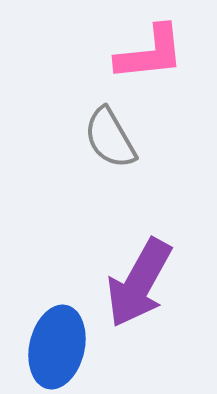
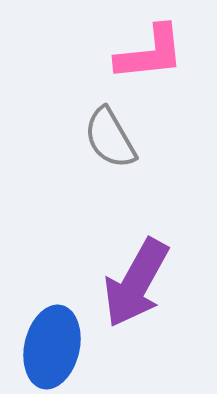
purple arrow: moved 3 px left
blue ellipse: moved 5 px left
